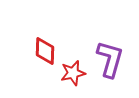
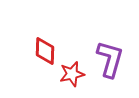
red star: moved 1 px left, 1 px down
